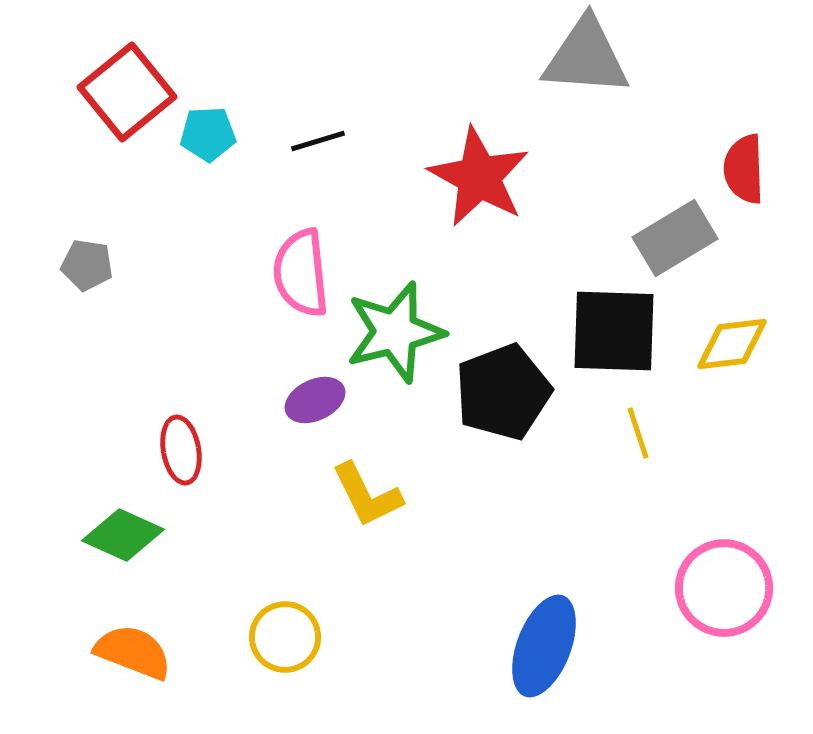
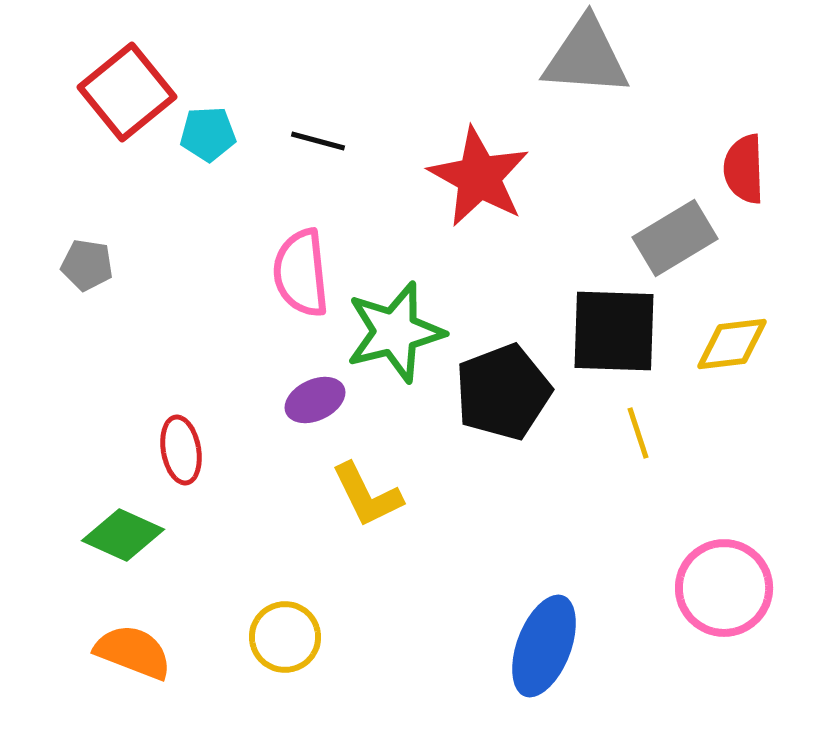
black line: rotated 32 degrees clockwise
